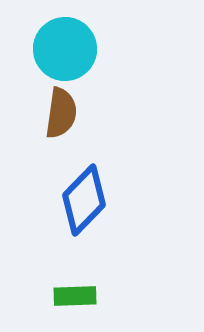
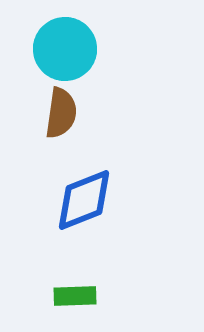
blue diamond: rotated 24 degrees clockwise
